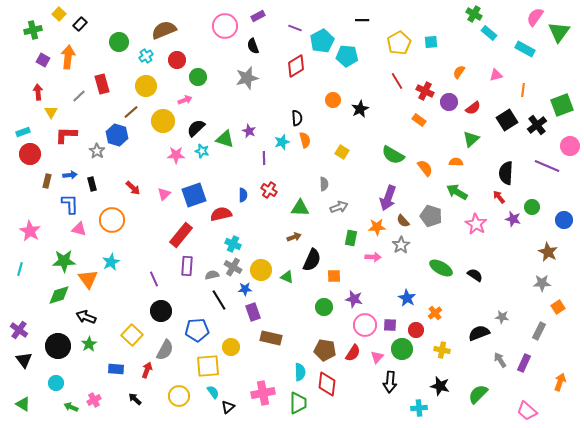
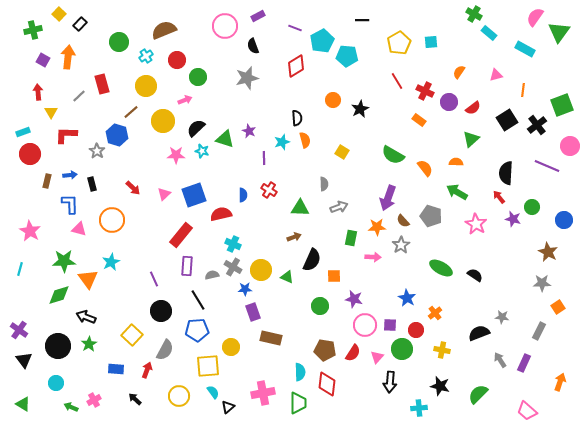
black line at (219, 300): moved 21 px left
green circle at (324, 307): moved 4 px left, 1 px up
